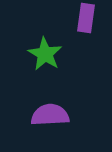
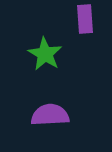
purple rectangle: moved 1 px left, 1 px down; rotated 12 degrees counterclockwise
